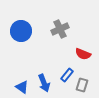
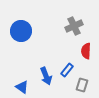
gray cross: moved 14 px right, 3 px up
red semicircle: moved 3 px right, 3 px up; rotated 70 degrees clockwise
blue rectangle: moved 5 px up
blue arrow: moved 2 px right, 7 px up
